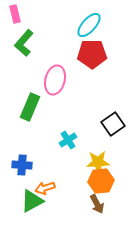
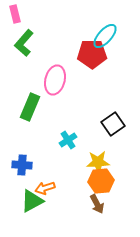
cyan ellipse: moved 16 px right, 11 px down
